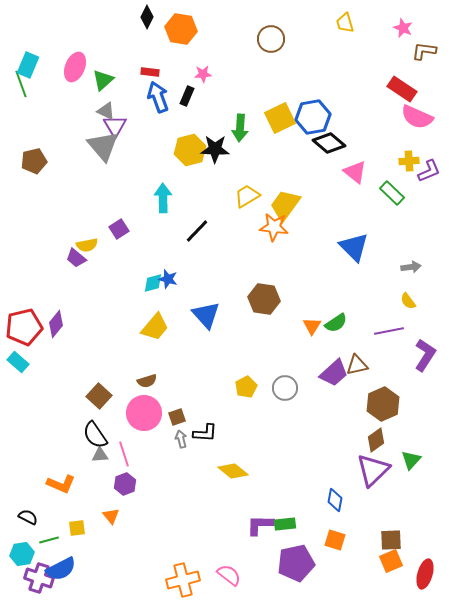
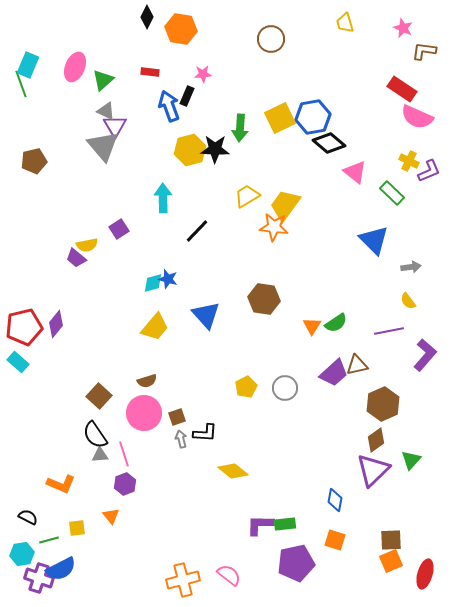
blue arrow at (158, 97): moved 11 px right, 9 px down
yellow cross at (409, 161): rotated 30 degrees clockwise
blue triangle at (354, 247): moved 20 px right, 7 px up
purple L-shape at (425, 355): rotated 8 degrees clockwise
